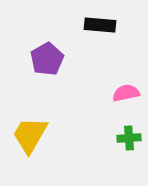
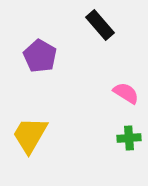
black rectangle: rotated 44 degrees clockwise
purple pentagon: moved 7 px left, 3 px up; rotated 12 degrees counterclockwise
pink semicircle: rotated 44 degrees clockwise
